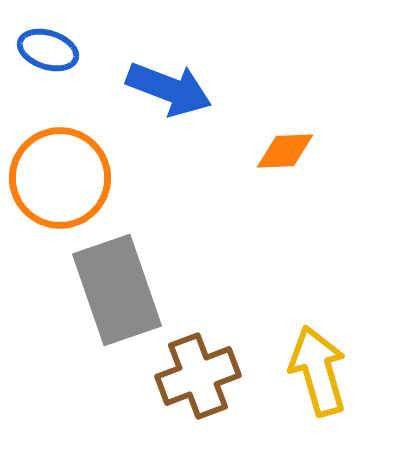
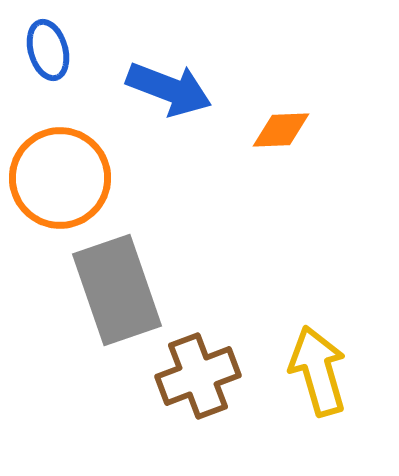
blue ellipse: rotated 56 degrees clockwise
orange diamond: moved 4 px left, 21 px up
